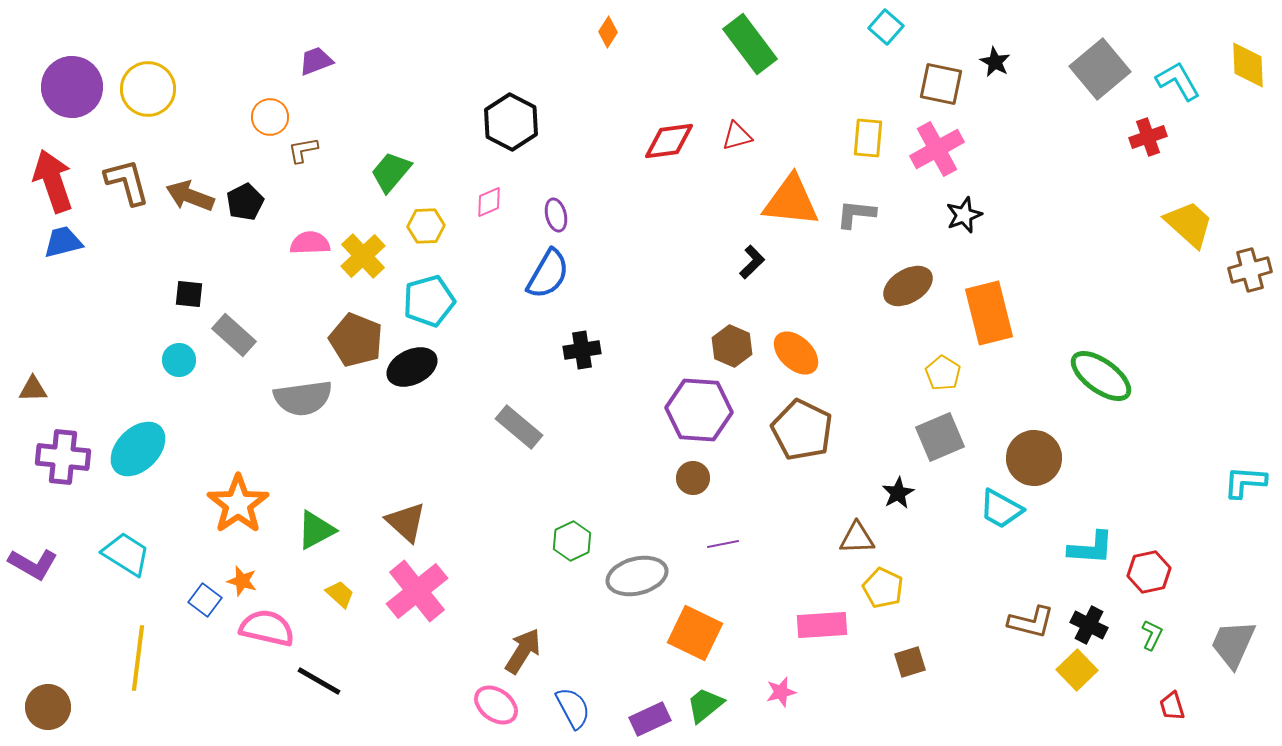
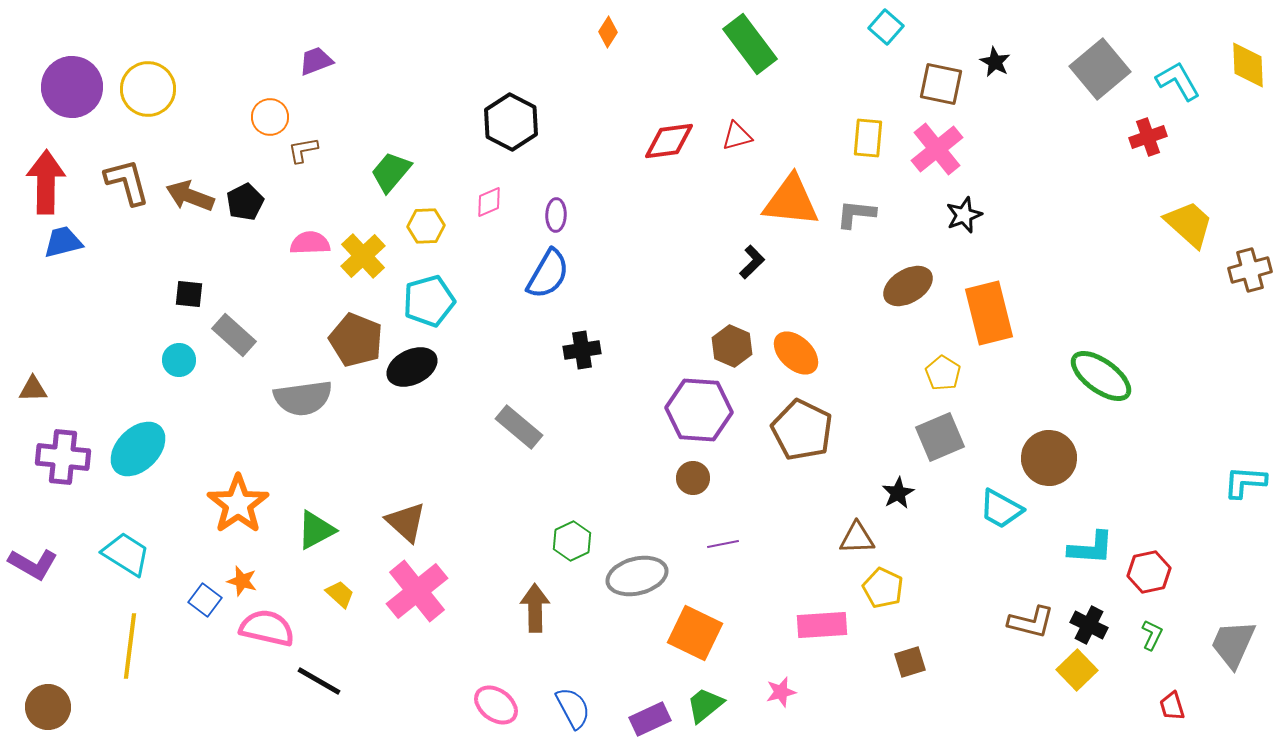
pink cross at (937, 149): rotated 10 degrees counterclockwise
red arrow at (53, 181): moved 7 px left, 1 px down; rotated 20 degrees clockwise
purple ellipse at (556, 215): rotated 16 degrees clockwise
brown circle at (1034, 458): moved 15 px right
brown arrow at (523, 651): moved 12 px right, 43 px up; rotated 33 degrees counterclockwise
yellow line at (138, 658): moved 8 px left, 12 px up
